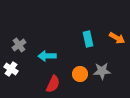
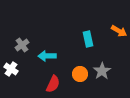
orange arrow: moved 2 px right, 7 px up
gray cross: moved 3 px right
gray star: rotated 30 degrees counterclockwise
